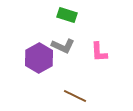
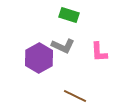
green rectangle: moved 2 px right
